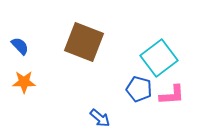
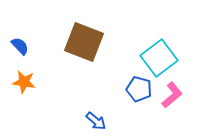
orange star: rotated 10 degrees clockwise
pink L-shape: rotated 36 degrees counterclockwise
blue arrow: moved 4 px left, 3 px down
